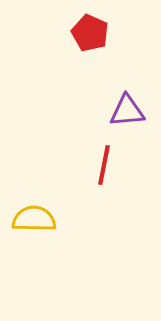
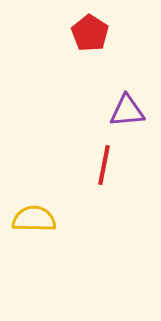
red pentagon: rotated 9 degrees clockwise
